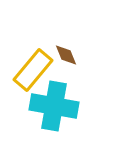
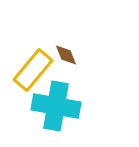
cyan cross: moved 2 px right
